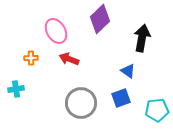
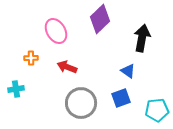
red arrow: moved 2 px left, 8 px down
